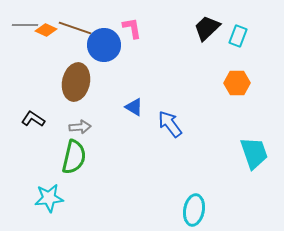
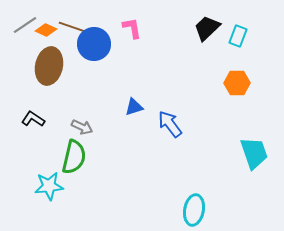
gray line: rotated 35 degrees counterclockwise
blue circle: moved 10 px left, 1 px up
brown ellipse: moved 27 px left, 16 px up
blue triangle: rotated 48 degrees counterclockwise
gray arrow: moved 2 px right; rotated 30 degrees clockwise
cyan star: moved 12 px up
